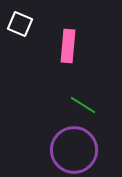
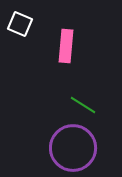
pink rectangle: moved 2 px left
purple circle: moved 1 px left, 2 px up
